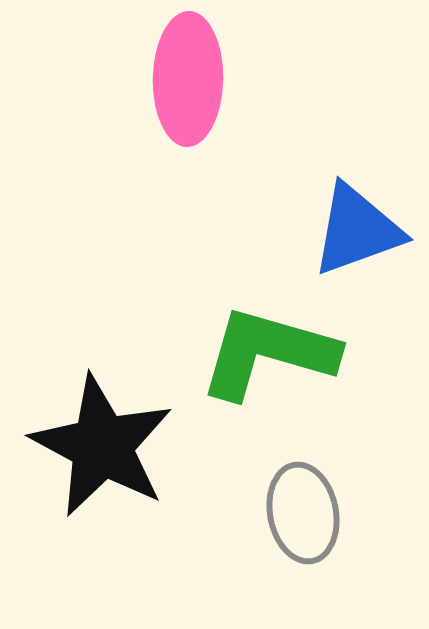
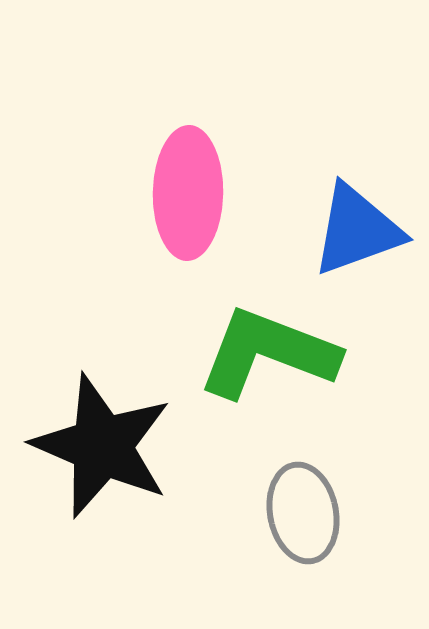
pink ellipse: moved 114 px down
green L-shape: rotated 5 degrees clockwise
black star: rotated 5 degrees counterclockwise
